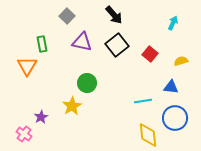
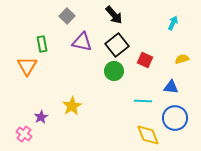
red square: moved 5 px left, 6 px down; rotated 14 degrees counterclockwise
yellow semicircle: moved 1 px right, 2 px up
green circle: moved 27 px right, 12 px up
cyan line: rotated 12 degrees clockwise
yellow diamond: rotated 15 degrees counterclockwise
